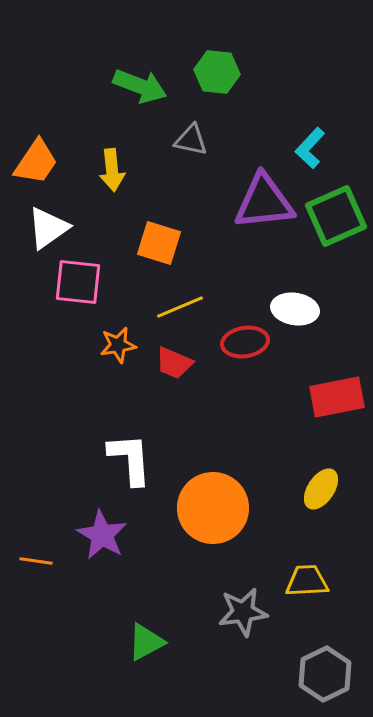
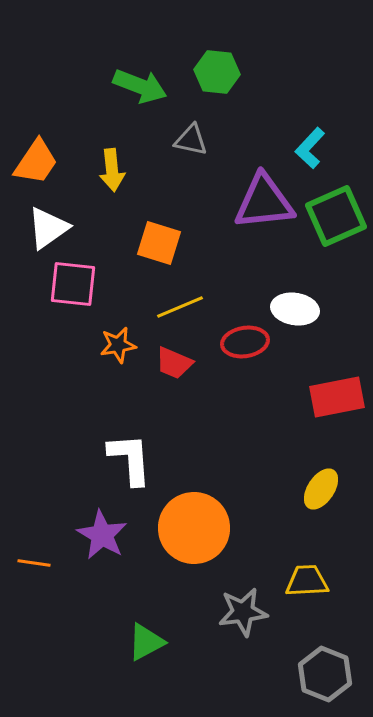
pink square: moved 5 px left, 2 px down
orange circle: moved 19 px left, 20 px down
orange line: moved 2 px left, 2 px down
gray hexagon: rotated 12 degrees counterclockwise
